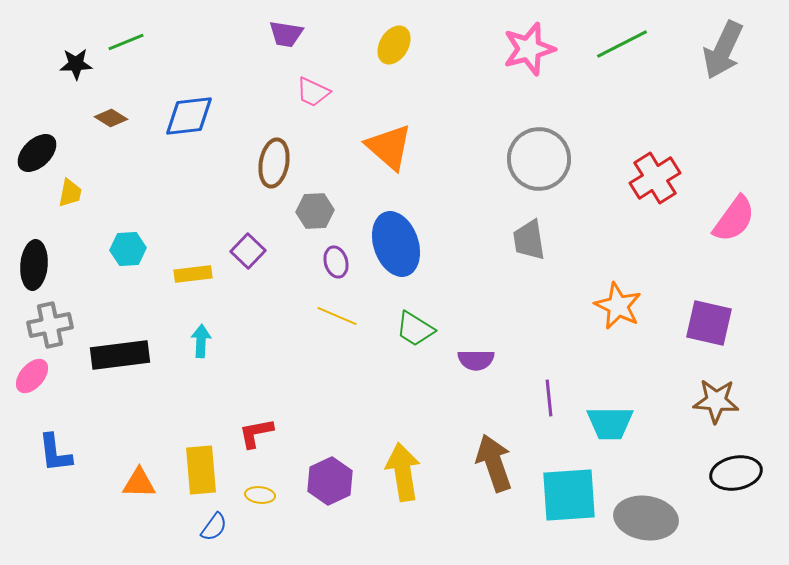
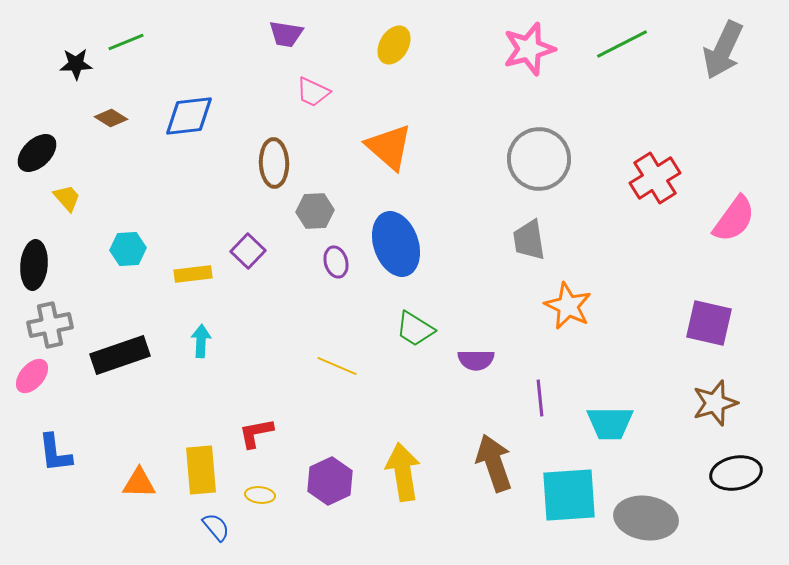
brown ellipse at (274, 163): rotated 12 degrees counterclockwise
yellow trapezoid at (70, 193): moved 3 px left, 5 px down; rotated 52 degrees counterclockwise
orange star at (618, 306): moved 50 px left
yellow line at (337, 316): moved 50 px down
black rectangle at (120, 355): rotated 12 degrees counterclockwise
purple line at (549, 398): moved 9 px left
brown star at (716, 401): moved 1 px left, 2 px down; rotated 21 degrees counterclockwise
blue semicircle at (214, 527): moved 2 px right; rotated 76 degrees counterclockwise
